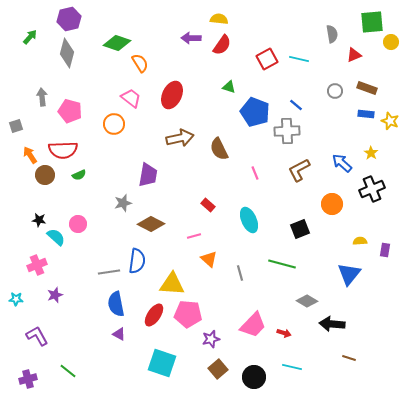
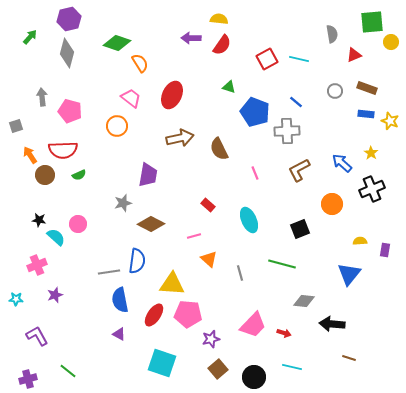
blue line at (296, 105): moved 3 px up
orange circle at (114, 124): moved 3 px right, 2 px down
gray diamond at (307, 301): moved 3 px left; rotated 25 degrees counterclockwise
blue semicircle at (116, 304): moved 4 px right, 4 px up
